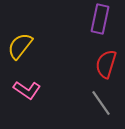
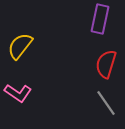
pink L-shape: moved 9 px left, 3 px down
gray line: moved 5 px right
